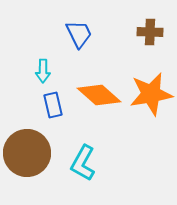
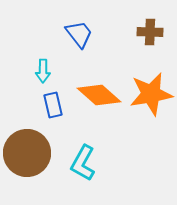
blue trapezoid: rotated 12 degrees counterclockwise
